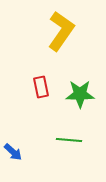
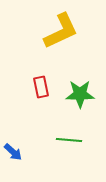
yellow L-shape: rotated 30 degrees clockwise
